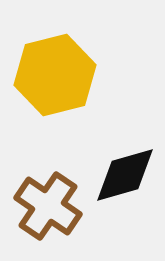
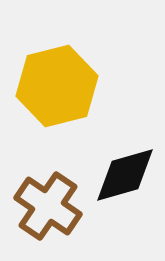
yellow hexagon: moved 2 px right, 11 px down
